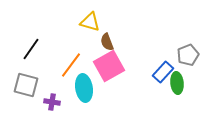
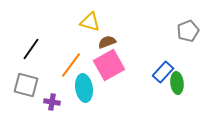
brown semicircle: rotated 90 degrees clockwise
gray pentagon: moved 24 px up
pink square: moved 1 px up
